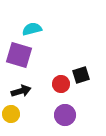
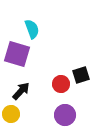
cyan semicircle: rotated 84 degrees clockwise
purple square: moved 2 px left, 1 px up
black arrow: rotated 30 degrees counterclockwise
